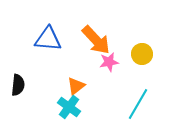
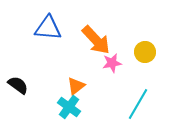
blue triangle: moved 11 px up
yellow circle: moved 3 px right, 2 px up
pink star: moved 3 px right, 1 px down
black semicircle: rotated 60 degrees counterclockwise
